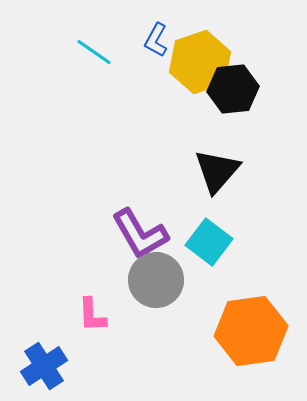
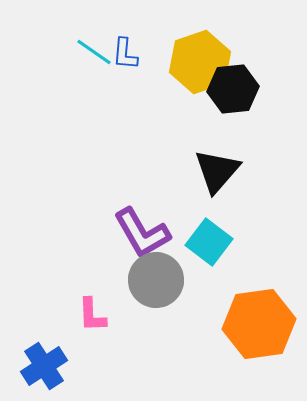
blue L-shape: moved 31 px left, 14 px down; rotated 24 degrees counterclockwise
purple L-shape: moved 2 px right, 1 px up
orange hexagon: moved 8 px right, 7 px up
